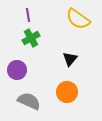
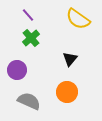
purple line: rotated 32 degrees counterclockwise
green cross: rotated 12 degrees counterclockwise
